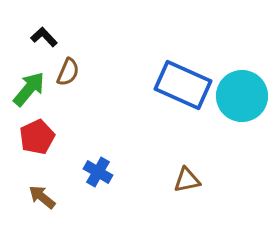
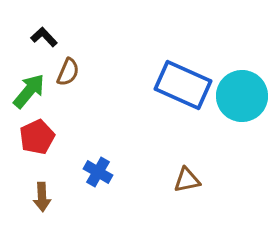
green arrow: moved 2 px down
brown arrow: rotated 132 degrees counterclockwise
